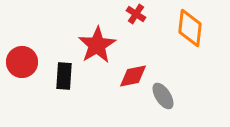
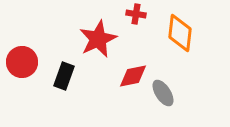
red cross: rotated 24 degrees counterclockwise
orange diamond: moved 10 px left, 5 px down
red star: moved 1 px right, 6 px up; rotated 6 degrees clockwise
black rectangle: rotated 16 degrees clockwise
gray ellipse: moved 3 px up
